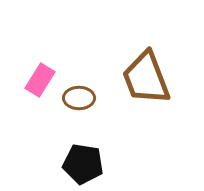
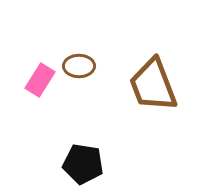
brown trapezoid: moved 7 px right, 7 px down
brown ellipse: moved 32 px up
